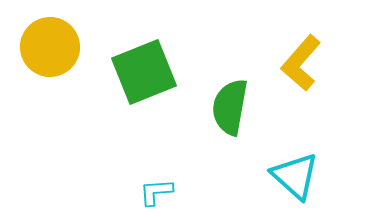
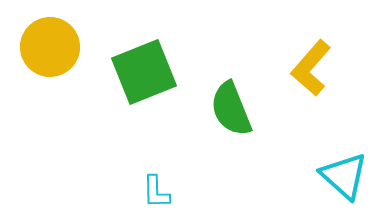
yellow L-shape: moved 10 px right, 5 px down
green semicircle: moved 1 px right, 2 px down; rotated 32 degrees counterclockwise
cyan triangle: moved 49 px right
cyan L-shape: rotated 87 degrees counterclockwise
